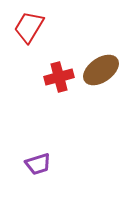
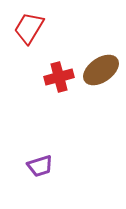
red trapezoid: moved 1 px down
purple trapezoid: moved 2 px right, 2 px down
